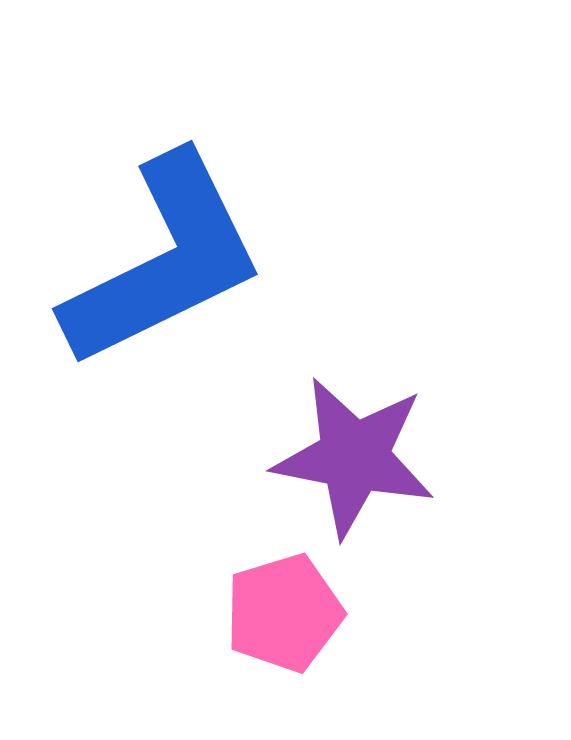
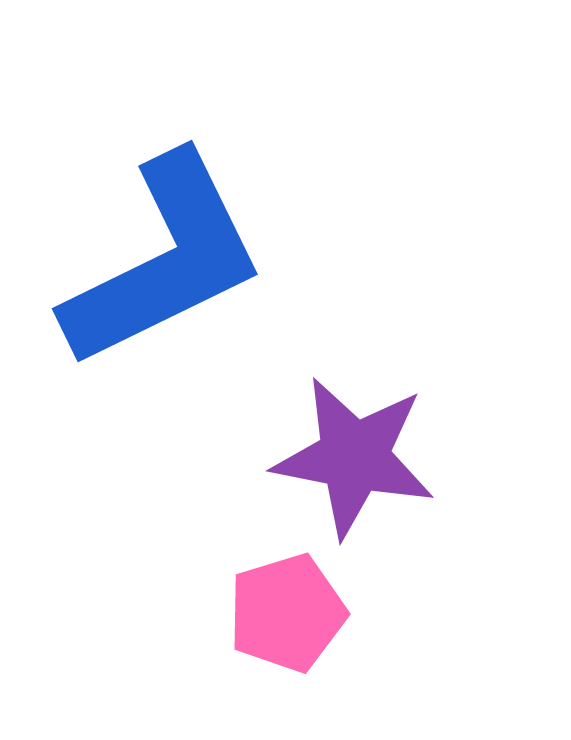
pink pentagon: moved 3 px right
